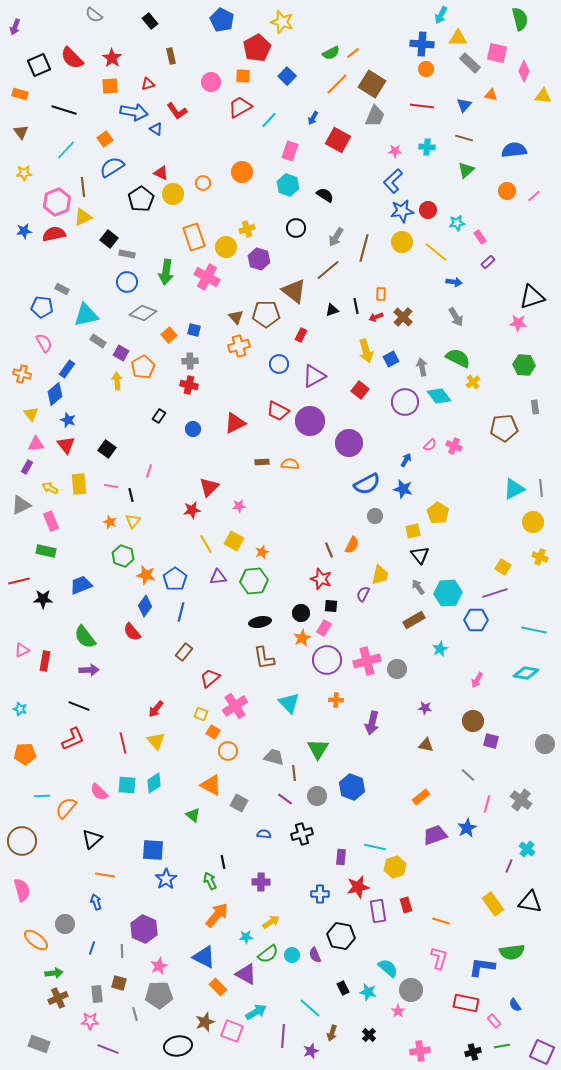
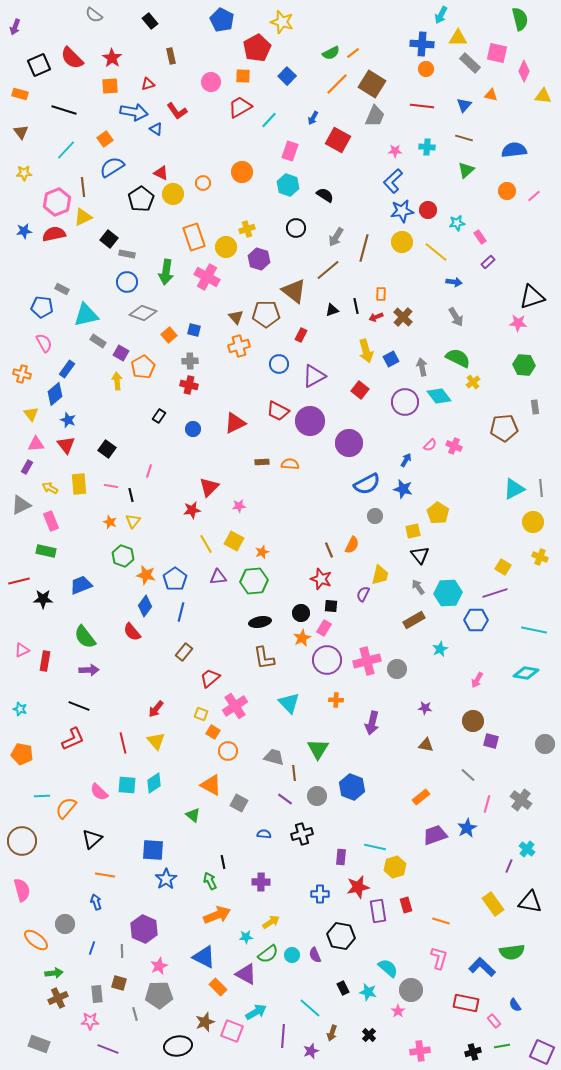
orange pentagon at (25, 754): moved 3 px left; rotated 15 degrees clockwise
orange arrow at (217, 915): rotated 28 degrees clockwise
blue L-shape at (482, 967): rotated 36 degrees clockwise
